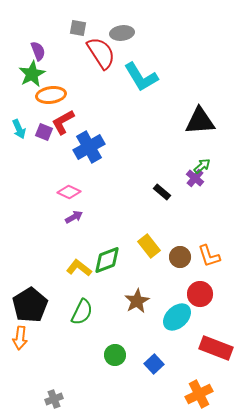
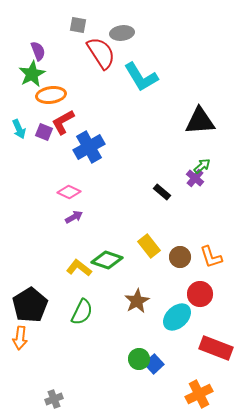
gray square: moved 3 px up
orange L-shape: moved 2 px right, 1 px down
green diamond: rotated 40 degrees clockwise
green circle: moved 24 px right, 4 px down
